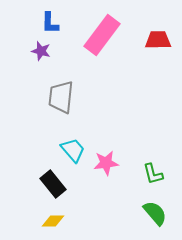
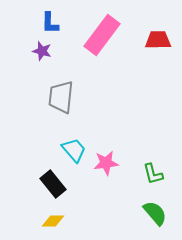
purple star: moved 1 px right
cyan trapezoid: moved 1 px right
